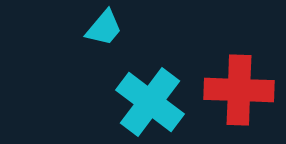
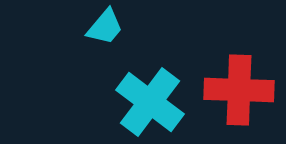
cyan trapezoid: moved 1 px right, 1 px up
